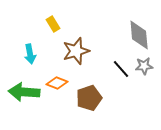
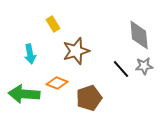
green arrow: moved 2 px down
